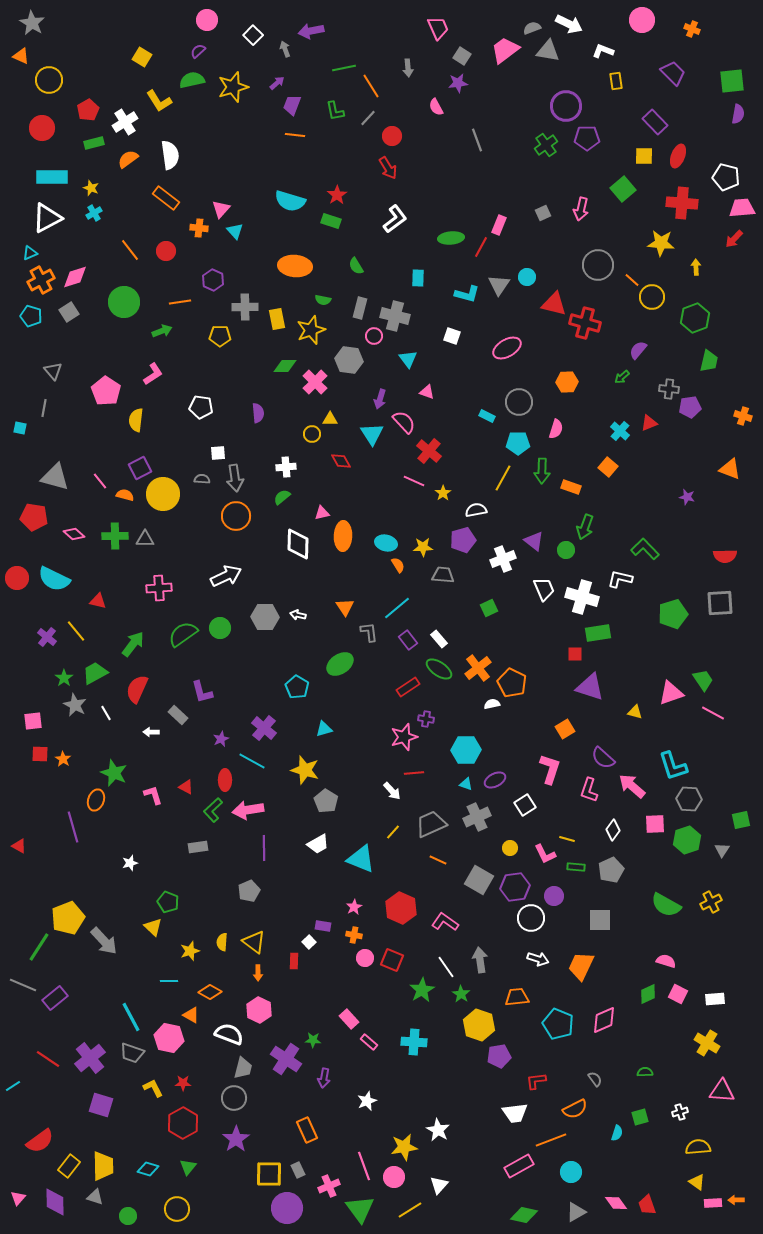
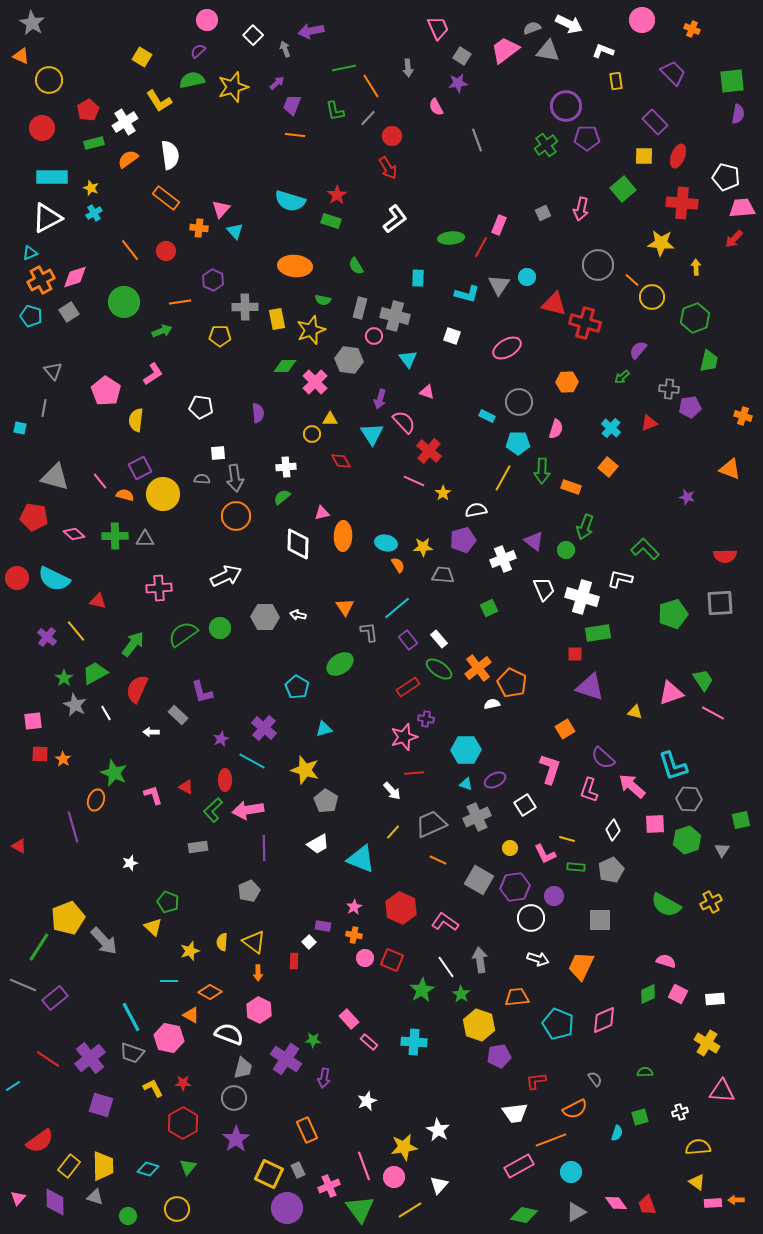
cyan cross at (620, 431): moved 9 px left, 3 px up
yellow square at (269, 1174): rotated 24 degrees clockwise
